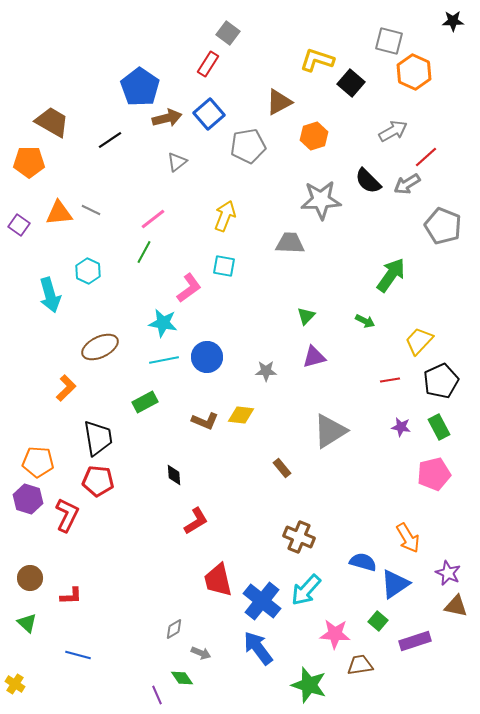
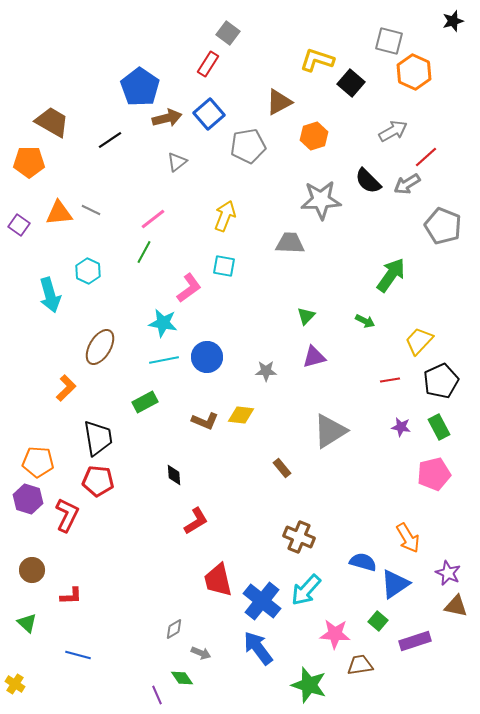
black star at (453, 21): rotated 15 degrees counterclockwise
brown ellipse at (100, 347): rotated 33 degrees counterclockwise
brown circle at (30, 578): moved 2 px right, 8 px up
